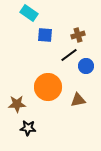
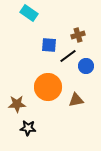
blue square: moved 4 px right, 10 px down
black line: moved 1 px left, 1 px down
brown triangle: moved 2 px left
